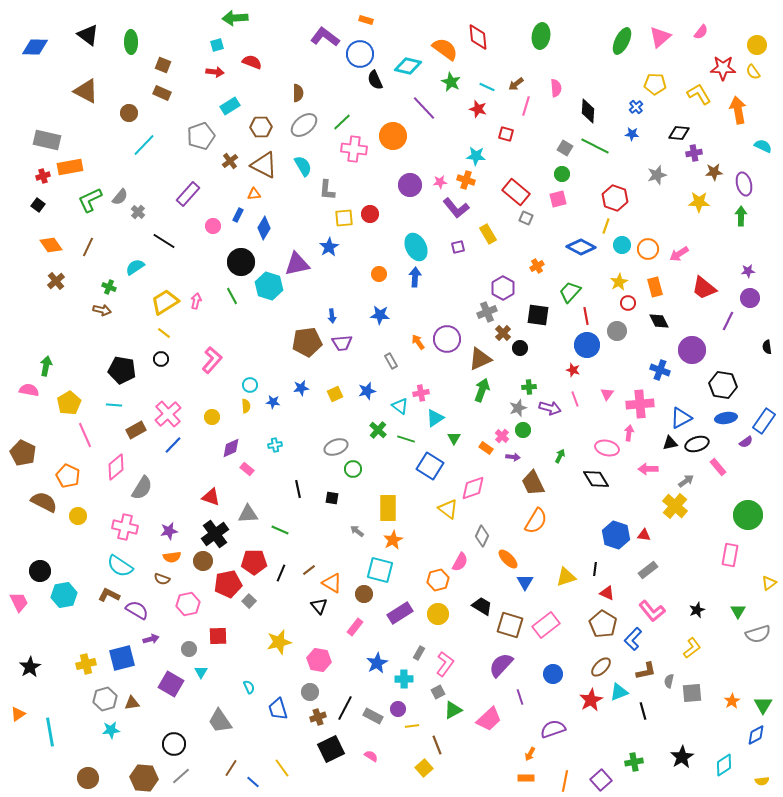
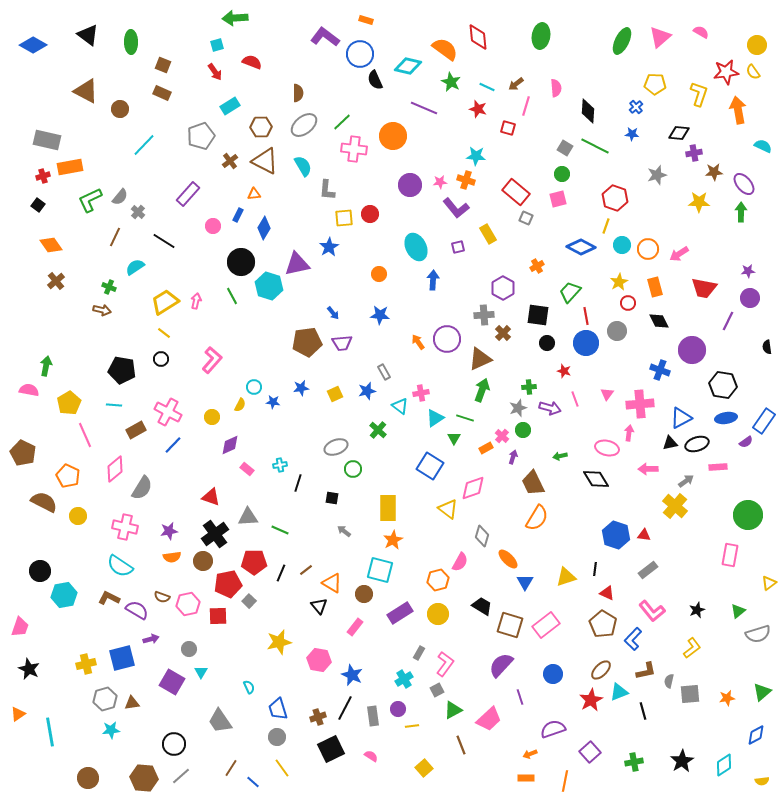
pink semicircle at (701, 32): rotated 98 degrees counterclockwise
blue diamond at (35, 47): moved 2 px left, 2 px up; rotated 28 degrees clockwise
red star at (723, 68): moved 3 px right, 4 px down; rotated 10 degrees counterclockwise
red arrow at (215, 72): rotated 48 degrees clockwise
yellow L-shape at (699, 94): rotated 50 degrees clockwise
purple line at (424, 108): rotated 24 degrees counterclockwise
brown circle at (129, 113): moved 9 px left, 4 px up
red square at (506, 134): moved 2 px right, 6 px up
brown triangle at (264, 165): moved 1 px right, 4 px up
purple ellipse at (744, 184): rotated 25 degrees counterclockwise
green arrow at (741, 216): moved 4 px up
brown line at (88, 247): moved 27 px right, 10 px up
blue arrow at (415, 277): moved 18 px right, 3 px down
red trapezoid at (704, 288): rotated 28 degrees counterclockwise
gray cross at (487, 312): moved 3 px left, 3 px down; rotated 18 degrees clockwise
blue arrow at (332, 316): moved 1 px right, 3 px up; rotated 32 degrees counterclockwise
blue circle at (587, 345): moved 1 px left, 2 px up
black circle at (520, 348): moved 27 px right, 5 px up
gray rectangle at (391, 361): moved 7 px left, 11 px down
red star at (573, 370): moved 9 px left, 1 px down
cyan circle at (250, 385): moved 4 px right, 2 px down
yellow semicircle at (246, 406): moved 6 px left, 1 px up; rotated 32 degrees clockwise
pink cross at (168, 414): moved 2 px up; rotated 20 degrees counterclockwise
green line at (406, 439): moved 59 px right, 21 px up
cyan cross at (275, 445): moved 5 px right, 20 px down
purple diamond at (231, 448): moved 1 px left, 3 px up
orange rectangle at (486, 448): rotated 64 degrees counterclockwise
green arrow at (560, 456): rotated 128 degrees counterclockwise
purple arrow at (513, 457): rotated 80 degrees counterclockwise
pink diamond at (116, 467): moved 1 px left, 2 px down
pink rectangle at (718, 467): rotated 54 degrees counterclockwise
black line at (298, 489): moved 6 px up; rotated 30 degrees clockwise
gray triangle at (248, 514): moved 3 px down
orange semicircle at (536, 521): moved 1 px right, 3 px up
gray arrow at (357, 531): moved 13 px left
gray diamond at (482, 536): rotated 10 degrees counterclockwise
brown line at (309, 570): moved 3 px left
brown semicircle at (162, 579): moved 18 px down
brown L-shape at (109, 595): moved 3 px down
pink trapezoid at (19, 602): moved 1 px right, 25 px down; rotated 45 degrees clockwise
green triangle at (738, 611): rotated 21 degrees clockwise
red square at (218, 636): moved 20 px up
blue star at (377, 663): moved 25 px left, 12 px down; rotated 20 degrees counterclockwise
black star at (30, 667): moved 1 px left, 2 px down; rotated 15 degrees counterclockwise
brown ellipse at (601, 667): moved 3 px down
cyan cross at (404, 679): rotated 30 degrees counterclockwise
purple square at (171, 684): moved 1 px right, 2 px up
gray circle at (310, 692): moved 33 px left, 45 px down
gray square at (438, 692): moved 1 px left, 2 px up
gray square at (692, 693): moved 2 px left, 1 px down
orange star at (732, 701): moved 5 px left, 3 px up; rotated 21 degrees clockwise
green triangle at (763, 705): moved 1 px left, 13 px up; rotated 18 degrees clockwise
gray rectangle at (373, 716): rotated 54 degrees clockwise
brown line at (437, 745): moved 24 px right
orange arrow at (530, 754): rotated 40 degrees clockwise
black star at (682, 757): moved 4 px down
purple square at (601, 780): moved 11 px left, 28 px up
